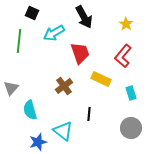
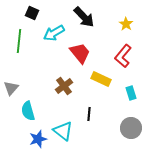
black arrow: rotated 15 degrees counterclockwise
red trapezoid: rotated 20 degrees counterclockwise
cyan semicircle: moved 2 px left, 1 px down
blue star: moved 3 px up
